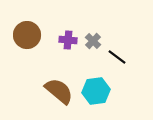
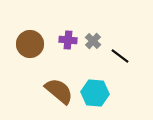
brown circle: moved 3 px right, 9 px down
black line: moved 3 px right, 1 px up
cyan hexagon: moved 1 px left, 2 px down; rotated 12 degrees clockwise
